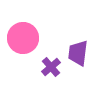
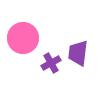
purple cross: moved 4 px up; rotated 12 degrees clockwise
